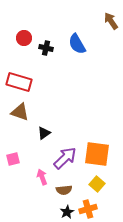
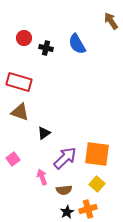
pink square: rotated 24 degrees counterclockwise
